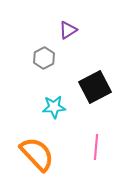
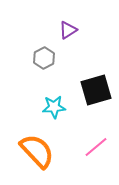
black square: moved 1 px right, 3 px down; rotated 12 degrees clockwise
pink line: rotated 45 degrees clockwise
orange semicircle: moved 3 px up
